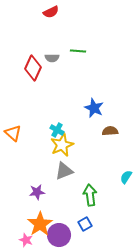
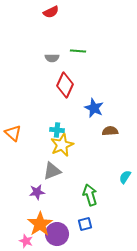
red diamond: moved 32 px right, 17 px down
cyan cross: rotated 24 degrees counterclockwise
gray triangle: moved 12 px left
cyan semicircle: moved 1 px left
green arrow: rotated 10 degrees counterclockwise
blue square: rotated 16 degrees clockwise
purple circle: moved 2 px left, 1 px up
pink star: moved 1 px down
